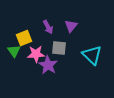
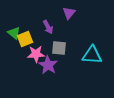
purple triangle: moved 2 px left, 13 px up
yellow square: moved 1 px right, 1 px down
green triangle: moved 18 px up; rotated 16 degrees counterclockwise
cyan triangle: rotated 40 degrees counterclockwise
